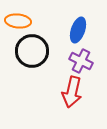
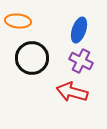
blue ellipse: moved 1 px right
black circle: moved 7 px down
red arrow: rotated 92 degrees clockwise
